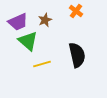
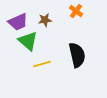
brown star: rotated 16 degrees clockwise
